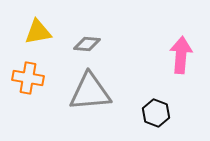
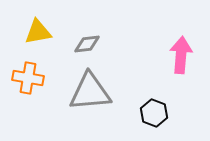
gray diamond: rotated 12 degrees counterclockwise
black hexagon: moved 2 px left
